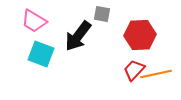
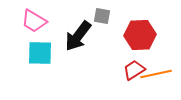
gray square: moved 2 px down
cyan square: moved 1 px left, 1 px up; rotated 20 degrees counterclockwise
red trapezoid: rotated 15 degrees clockwise
